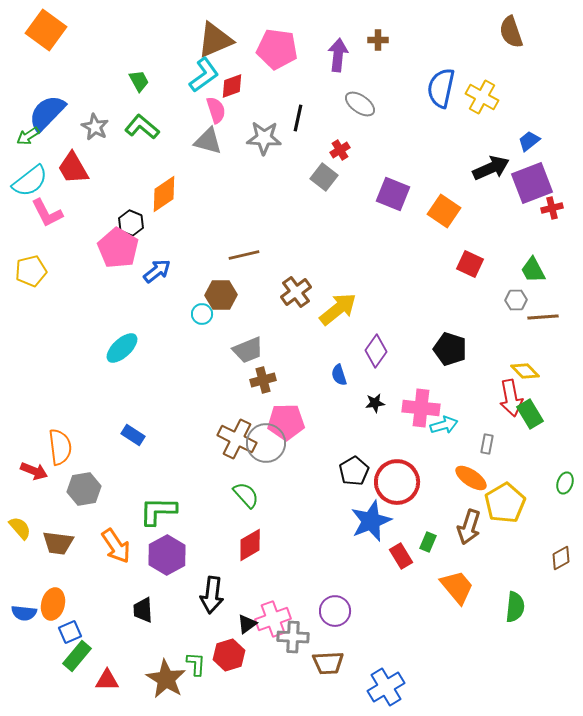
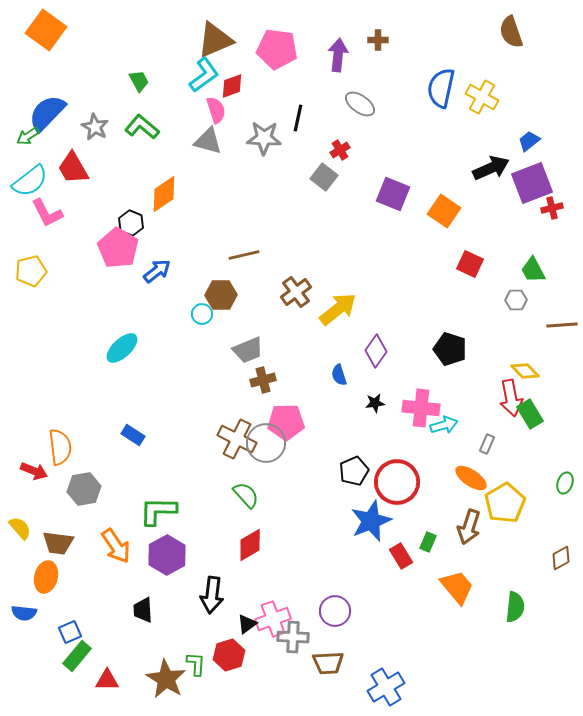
brown line at (543, 317): moved 19 px right, 8 px down
gray rectangle at (487, 444): rotated 12 degrees clockwise
black pentagon at (354, 471): rotated 8 degrees clockwise
orange ellipse at (53, 604): moved 7 px left, 27 px up
